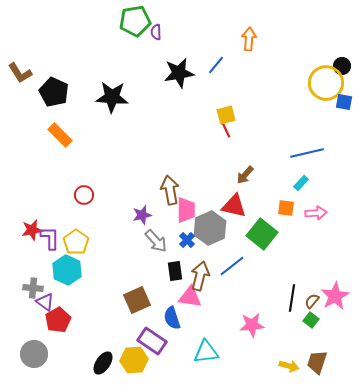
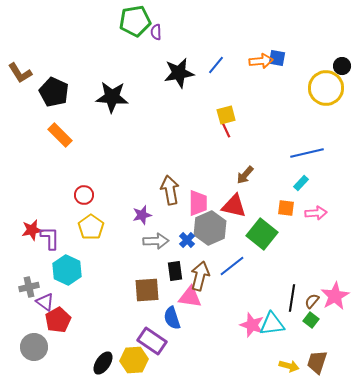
orange arrow at (249, 39): moved 12 px right, 22 px down; rotated 80 degrees clockwise
yellow circle at (326, 83): moved 5 px down
blue square at (344, 102): moved 67 px left, 44 px up
pink trapezoid at (186, 210): moved 12 px right, 7 px up
gray arrow at (156, 241): rotated 50 degrees counterclockwise
yellow pentagon at (76, 242): moved 15 px right, 15 px up
gray cross at (33, 288): moved 4 px left, 1 px up; rotated 18 degrees counterclockwise
brown square at (137, 300): moved 10 px right, 10 px up; rotated 20 degrees clockwise
pink star at (252, 325): rotated 25 degrees clockwise
cyan triangle at (206, 352): moved 66 px right, 28 px up
gray circle at (34, 354): moved 7 px up
